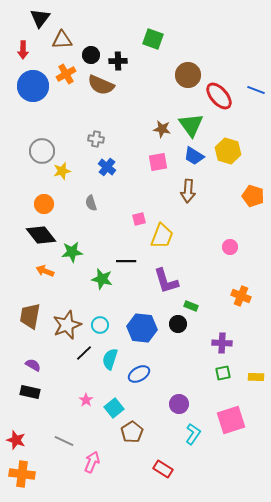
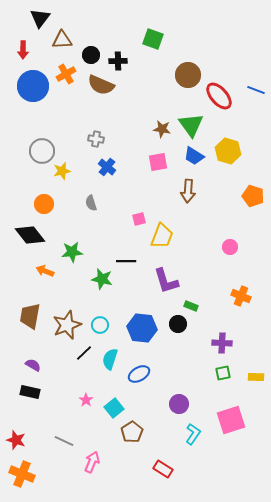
black diamond at (41, 235): moved 11 px left
orange cross at (22, 474): rotated 15 degrees clockwise
